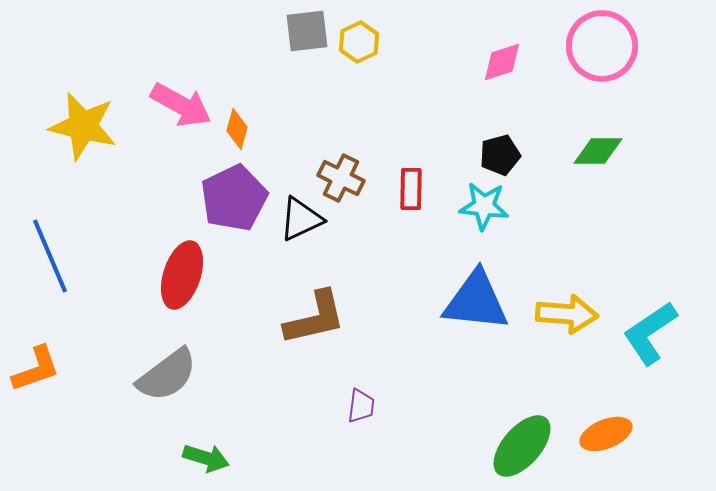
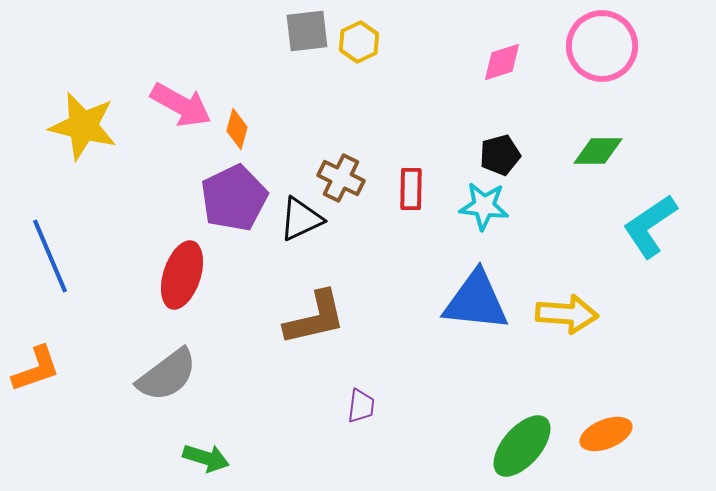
cyan L-shape: moved 107 px up
